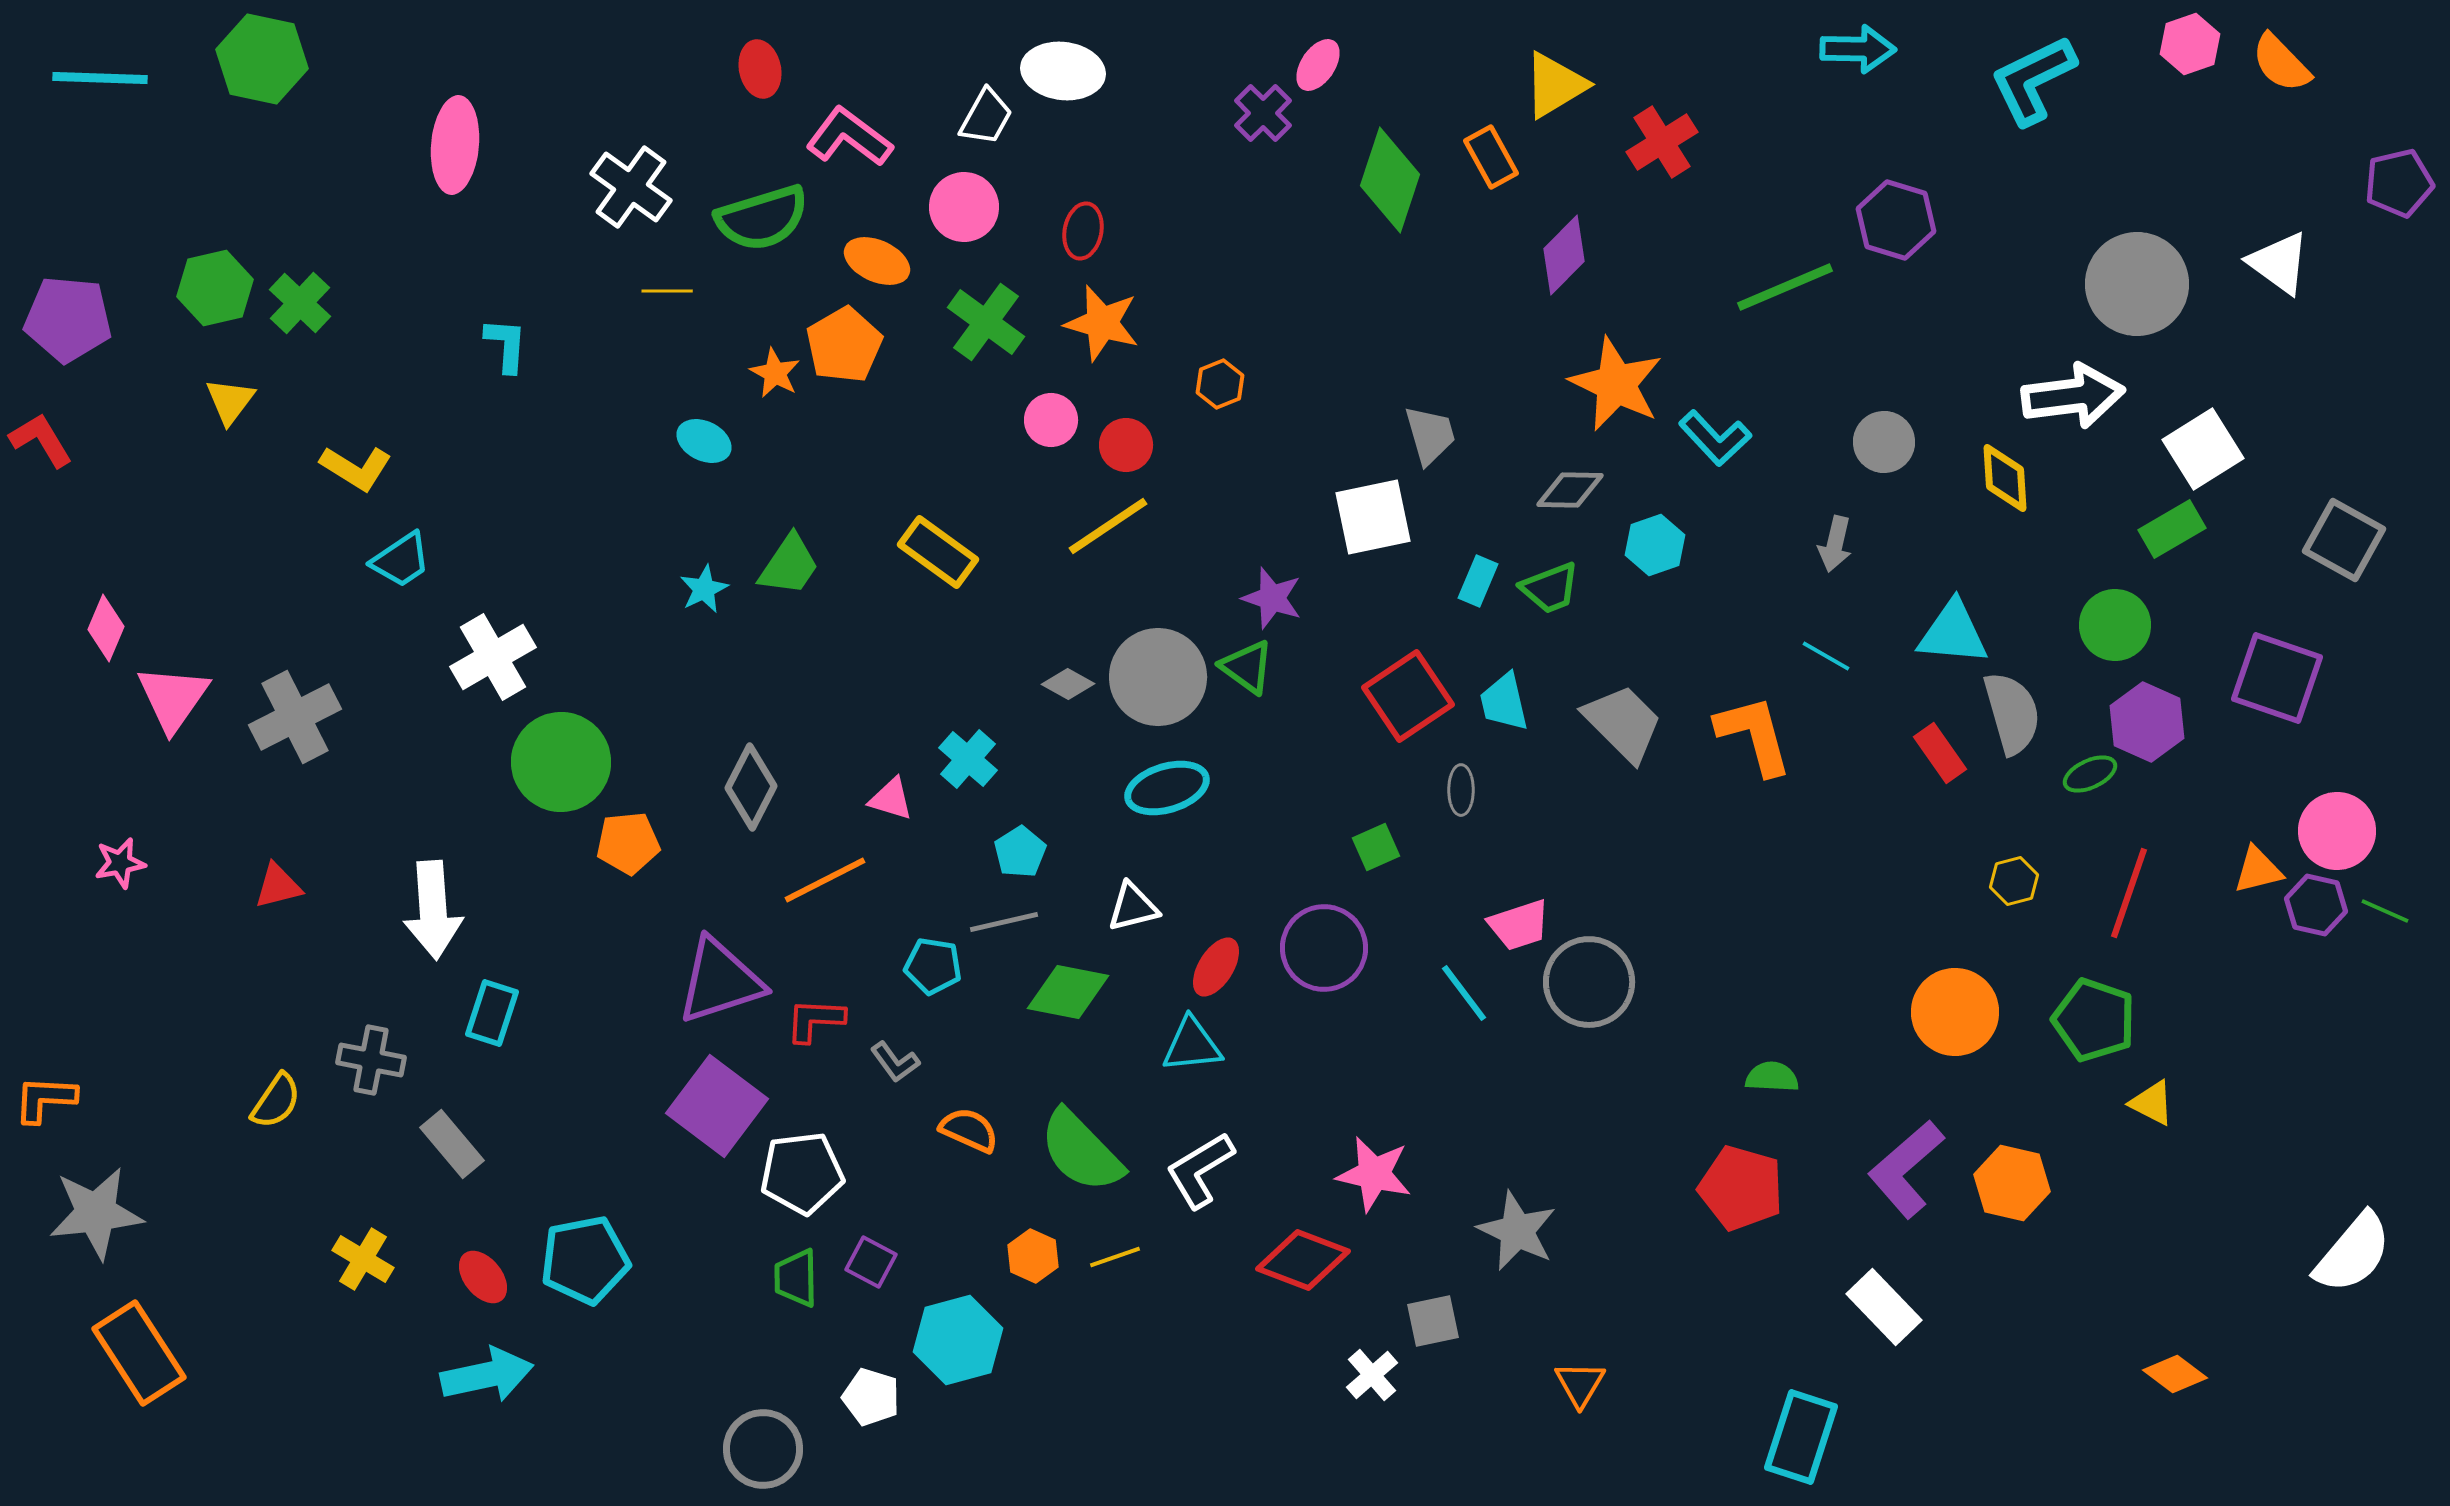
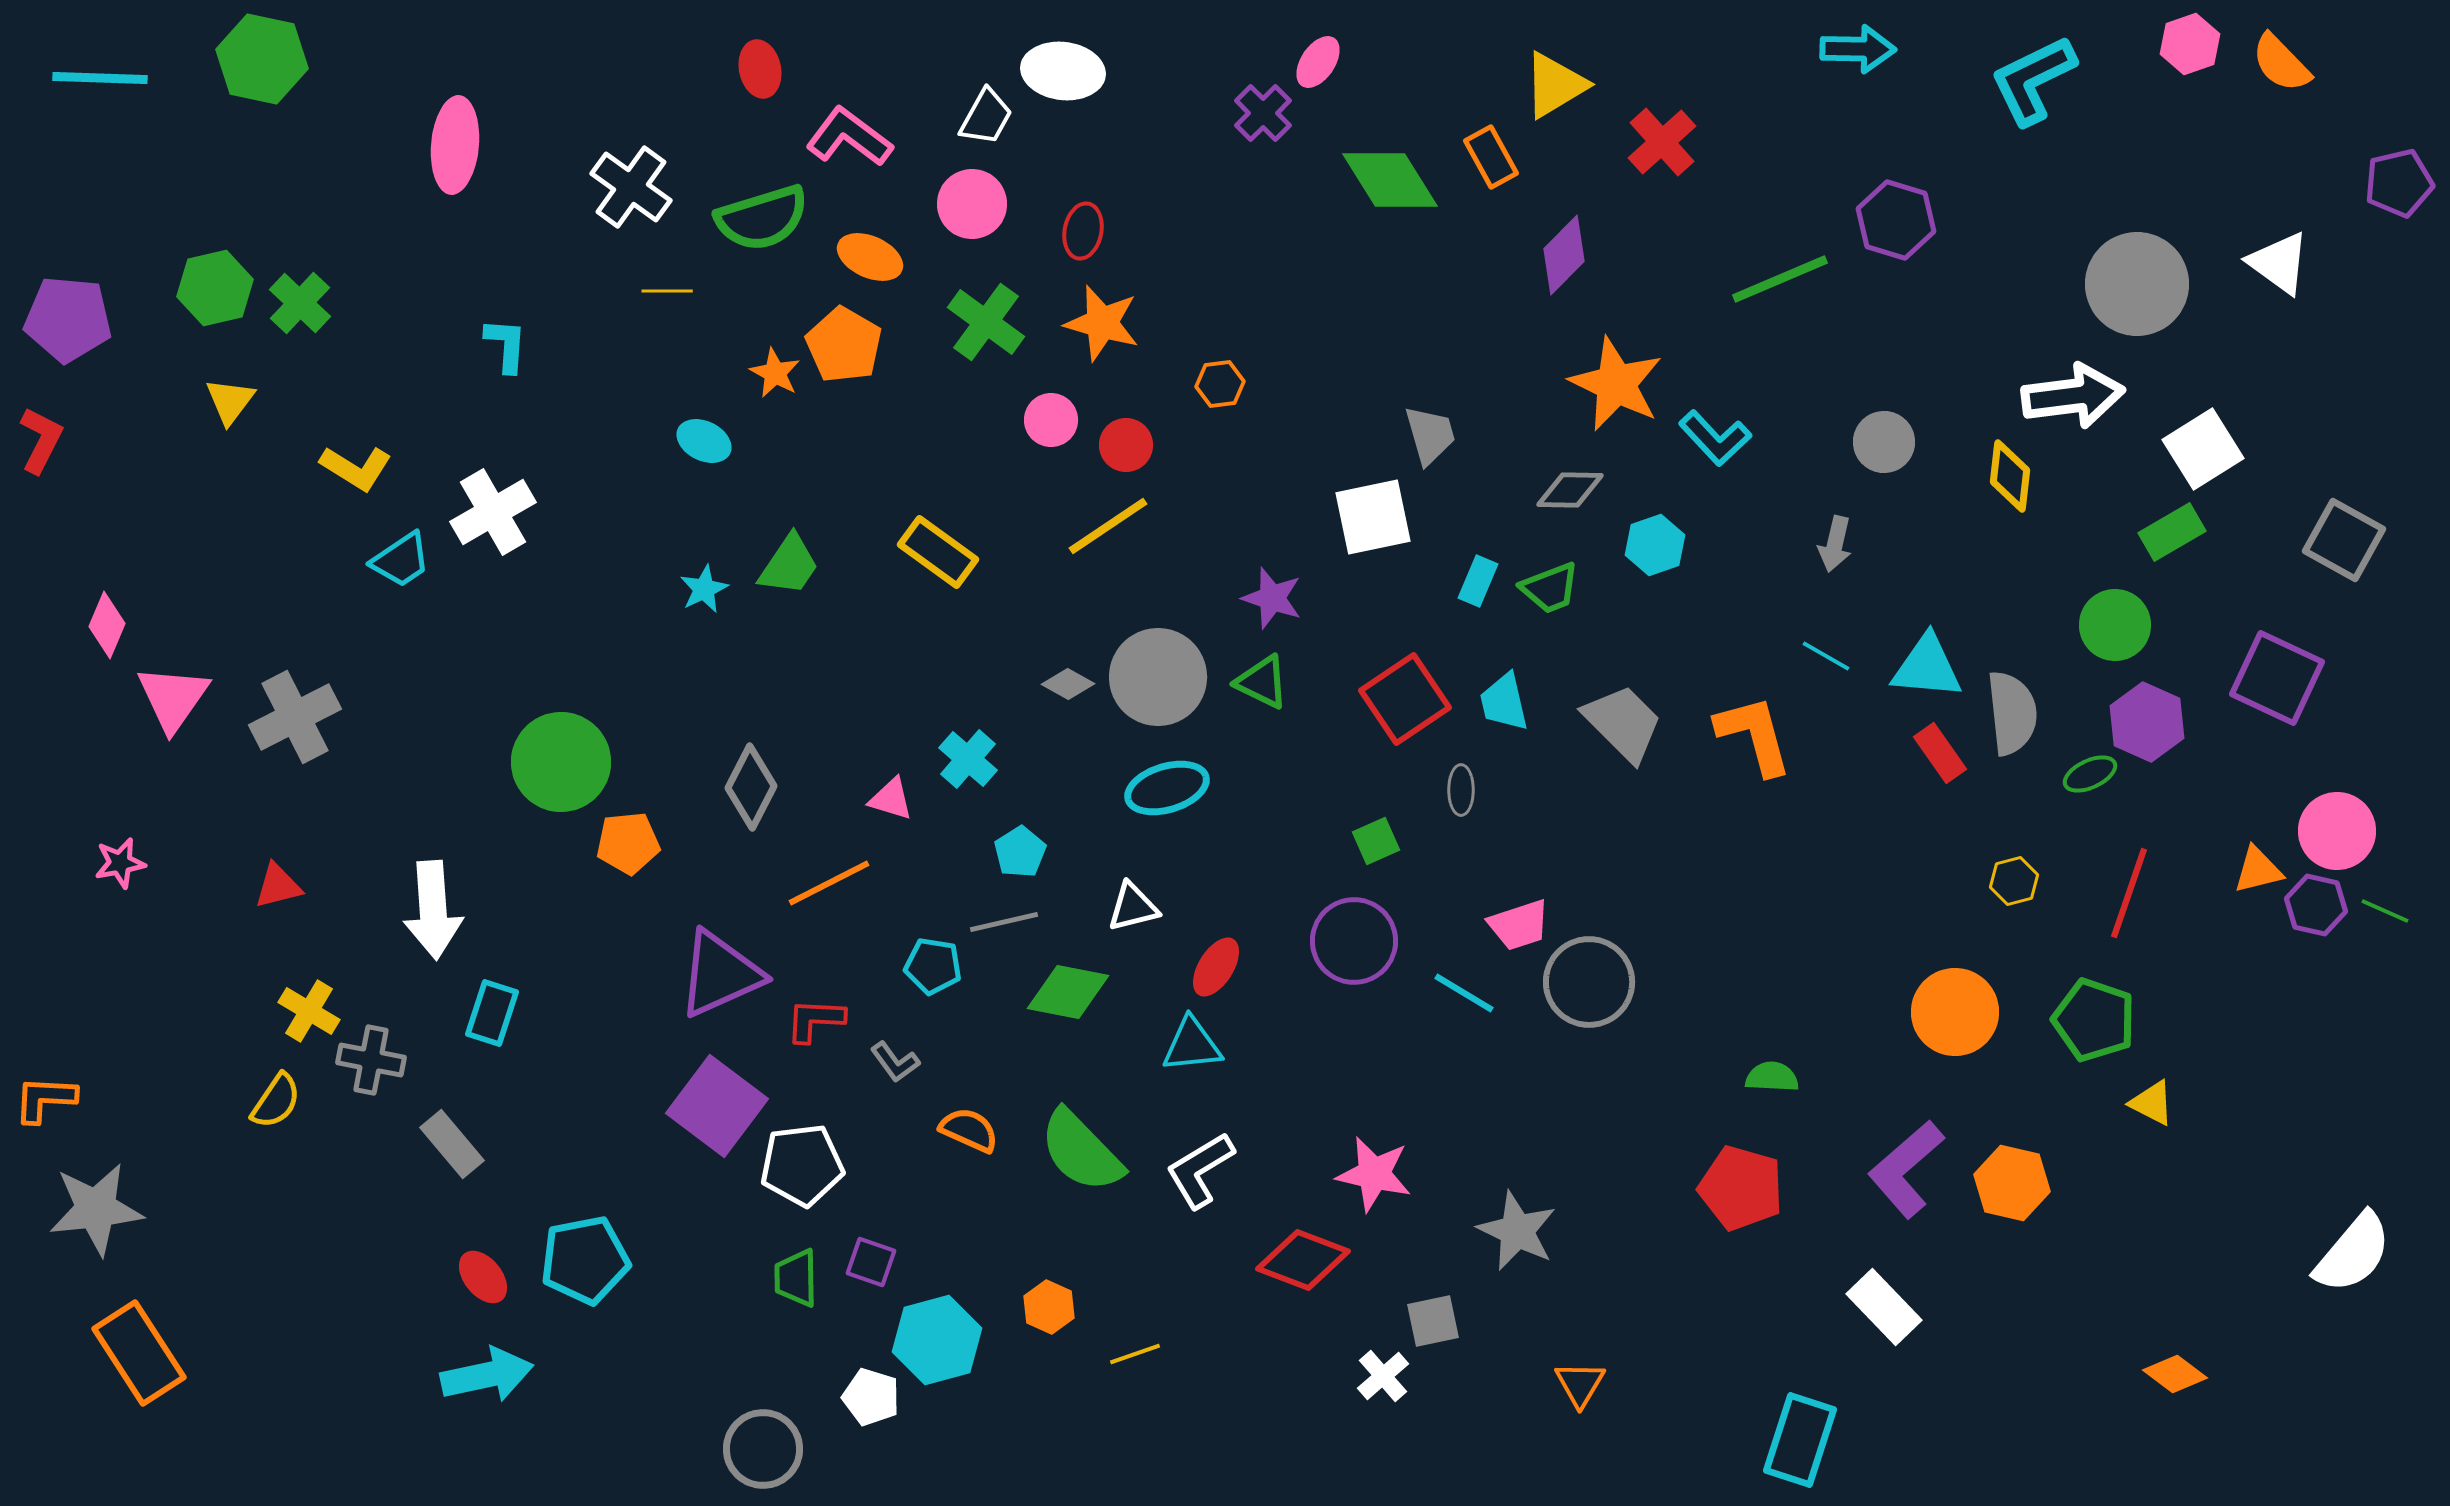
pink ellipse at (1318, 65): moved 3 px up
red cross at (1662, 142): rotated 10 degrees counterclockwise
green diamond at (1390, 180): rotated 50 degrees counterclockwise
pink circle at (964, 207): moved 8 px right, 3 px up
orange ellipse at (877, 261): moved 7 px left, 4 px up
green line at (1785, 287): moved 5 px left, 8 px up
orange pentagon at (844, 345): rotated 12 degrees counterclockwise
orange hexagon at (1220, 384): rotated 15 degrees clockwise
red L-shape at (41, 440): rotated 58 degrees clockwise
yellow diamond at (2005, 478): moved 5 px right, 2 px up; rotated 10 degrees clockwise
green rectangle at (2172, 529): moved 3 px down
pink diamond at (106, 628): moved 1 px right, 3 px up
cyan triangle at (1953, 633): moved 26 px left, 34 px down
white cross at (493, 657): moved 145 px up
green triangle at (1247, 667): moved 15 px right, 15 px down; rotated 10 degrees counterclockwise
purple square at (2277, 678): rotated 6 degrees clockwise
red square at (1408, 696): moved 3 px left, 3 px down
gray semicircle at (2012, 713): rotated 10 degrees clockwise
green square at (1376, 847): moved 6 px up
orange line at (825, 880): moved 4 px right, 3 px down
purple circle at (1324, 948): moved 30 px right, 7 px up
purple triangle at (720, 981): moved 7 px up; rotated 6 degrees counterclockwise
cyan line at (1464, 993): rotated 22 degrees counterclockwise
white pentagon at (802, 1173): moved 8 px up
gray star at (96, 1213): moved 4 px up
orange hexagon at (1033, 1256): moved 16 px right, 51 px down
yellow line at (1115, 1257): moved 20 px right, 97 px down
yellow cross at (363, 1259): moved 54 px left, 248 px up
purple square at (871, 1262): rotated 9 degrees counterclockwise
cyan hexagon at (958, 1340): moved 21 px left
white cross at (1372, 1375): moved 11 px right, 1 px down
cyan rectangle at (1801, 1437): moved 1 px left, 3 px down
